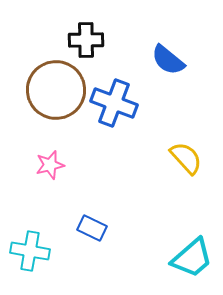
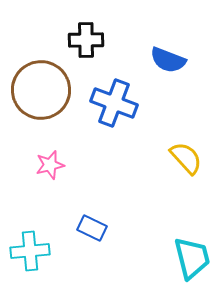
blue semicircle: rotated 18 degrees counterclockwise
brown circle: moved 15 px left
cyan cross: rotated 15 degrees counterclockwise
cyan trapezoid: rotated 63 degrees counterclockwise
